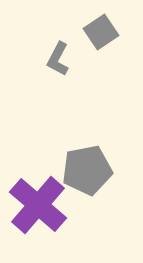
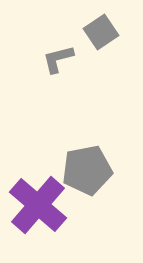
gray L-shape: rotated 48 degrees clockwise
